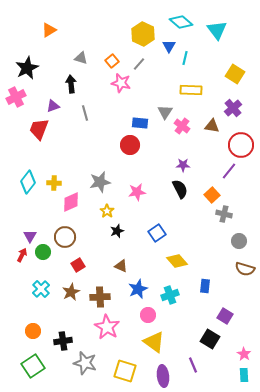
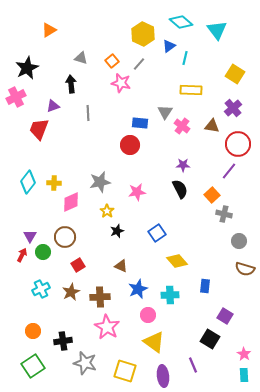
blue triangle at (169, 46): rotated 24 degrees clockwise
gray line at (85, 113): moved 3 px right; rotated 14 degrees clockwise
red circle at (241, 145): moved 3 px left, 1 px up
cyan cross at (41, 289): rotated 18 degrees clockwise
cyan cross at (170, 295): rotated 18 degrees clockwise
